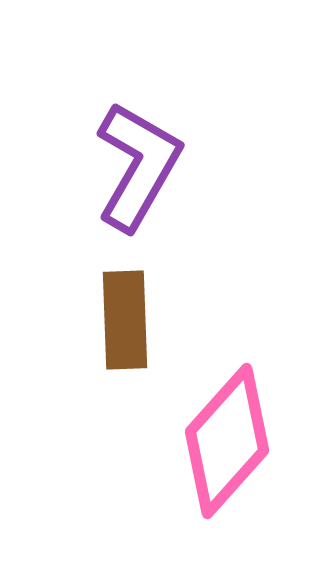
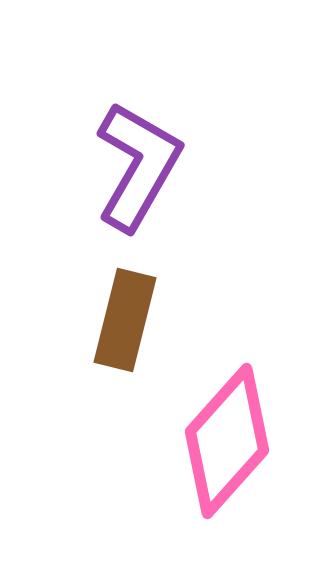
brown rectangle: rotated 16 degrees clockwise
